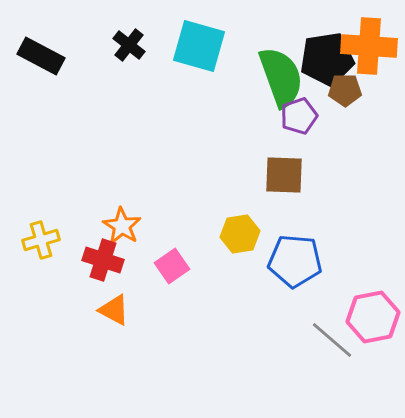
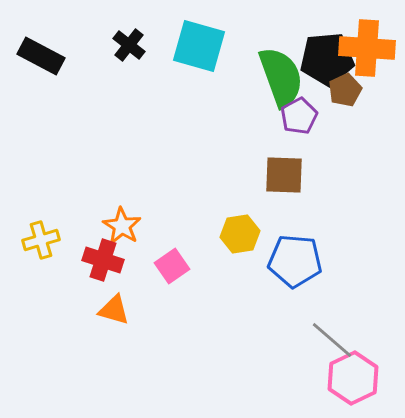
orange cross: moved 2 px left, 2 px down
black pentagon: rotated 4 degrees clockwise
brown pentagon: rotated 24 degrees counterclockwise
purple pentagon: rotated 9 degrees counterclockwise
orange triangle: rotated 12 degrees counterclockwise
pink hexagon: moved 20 px left, 61 px down; rotated 15 degrees counterclockwise
